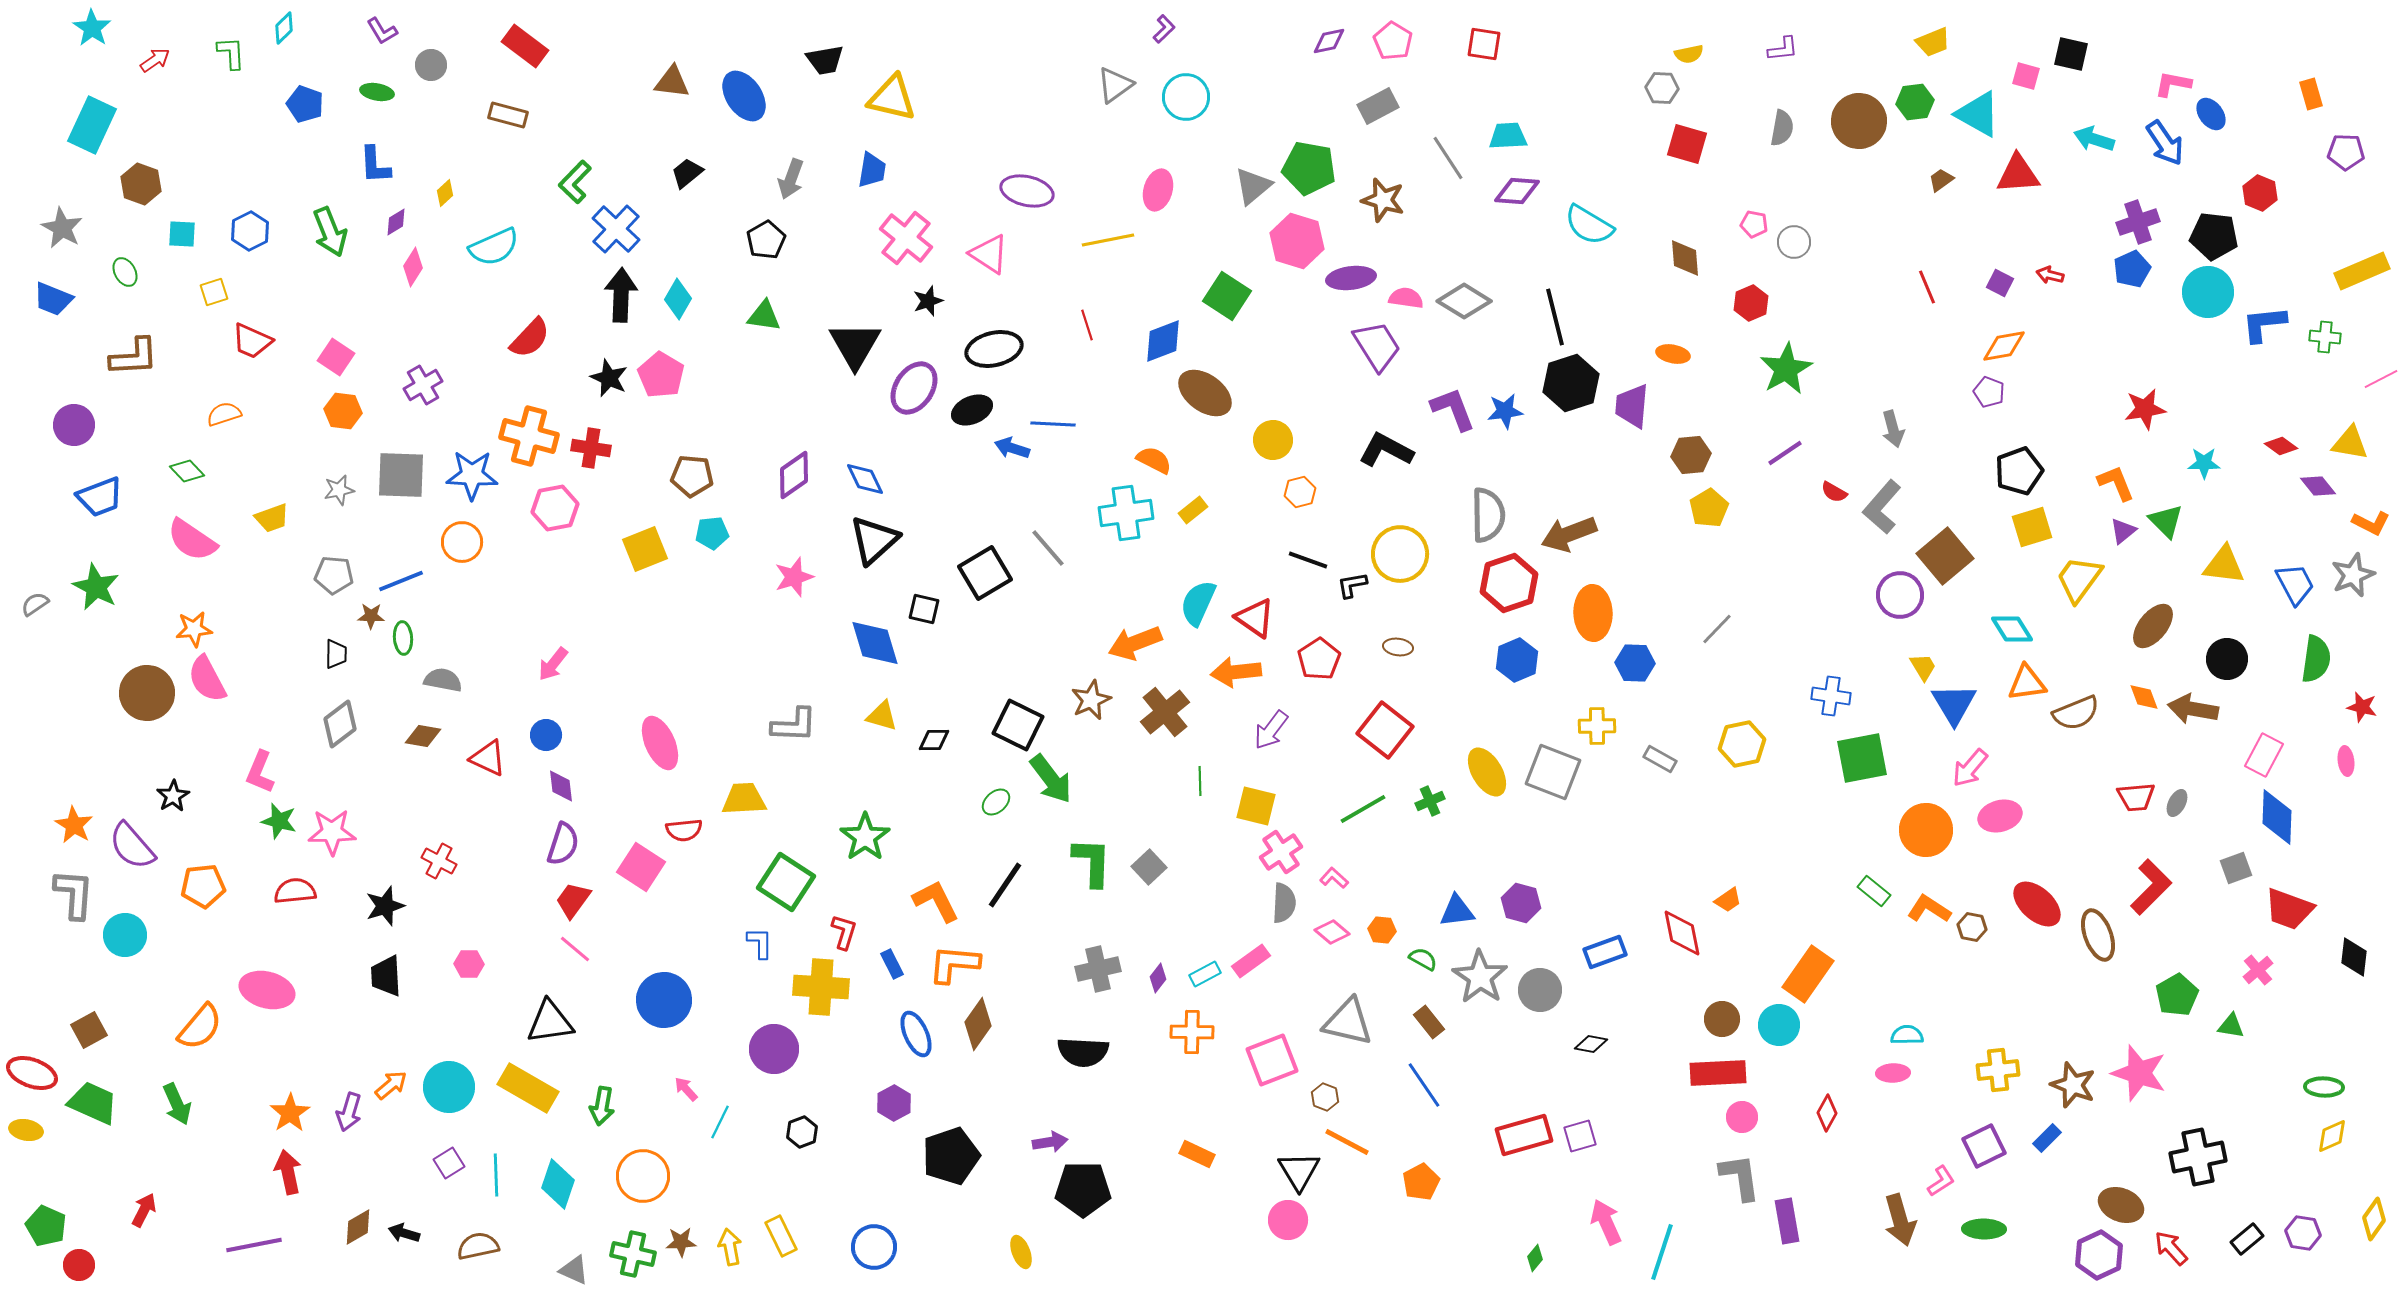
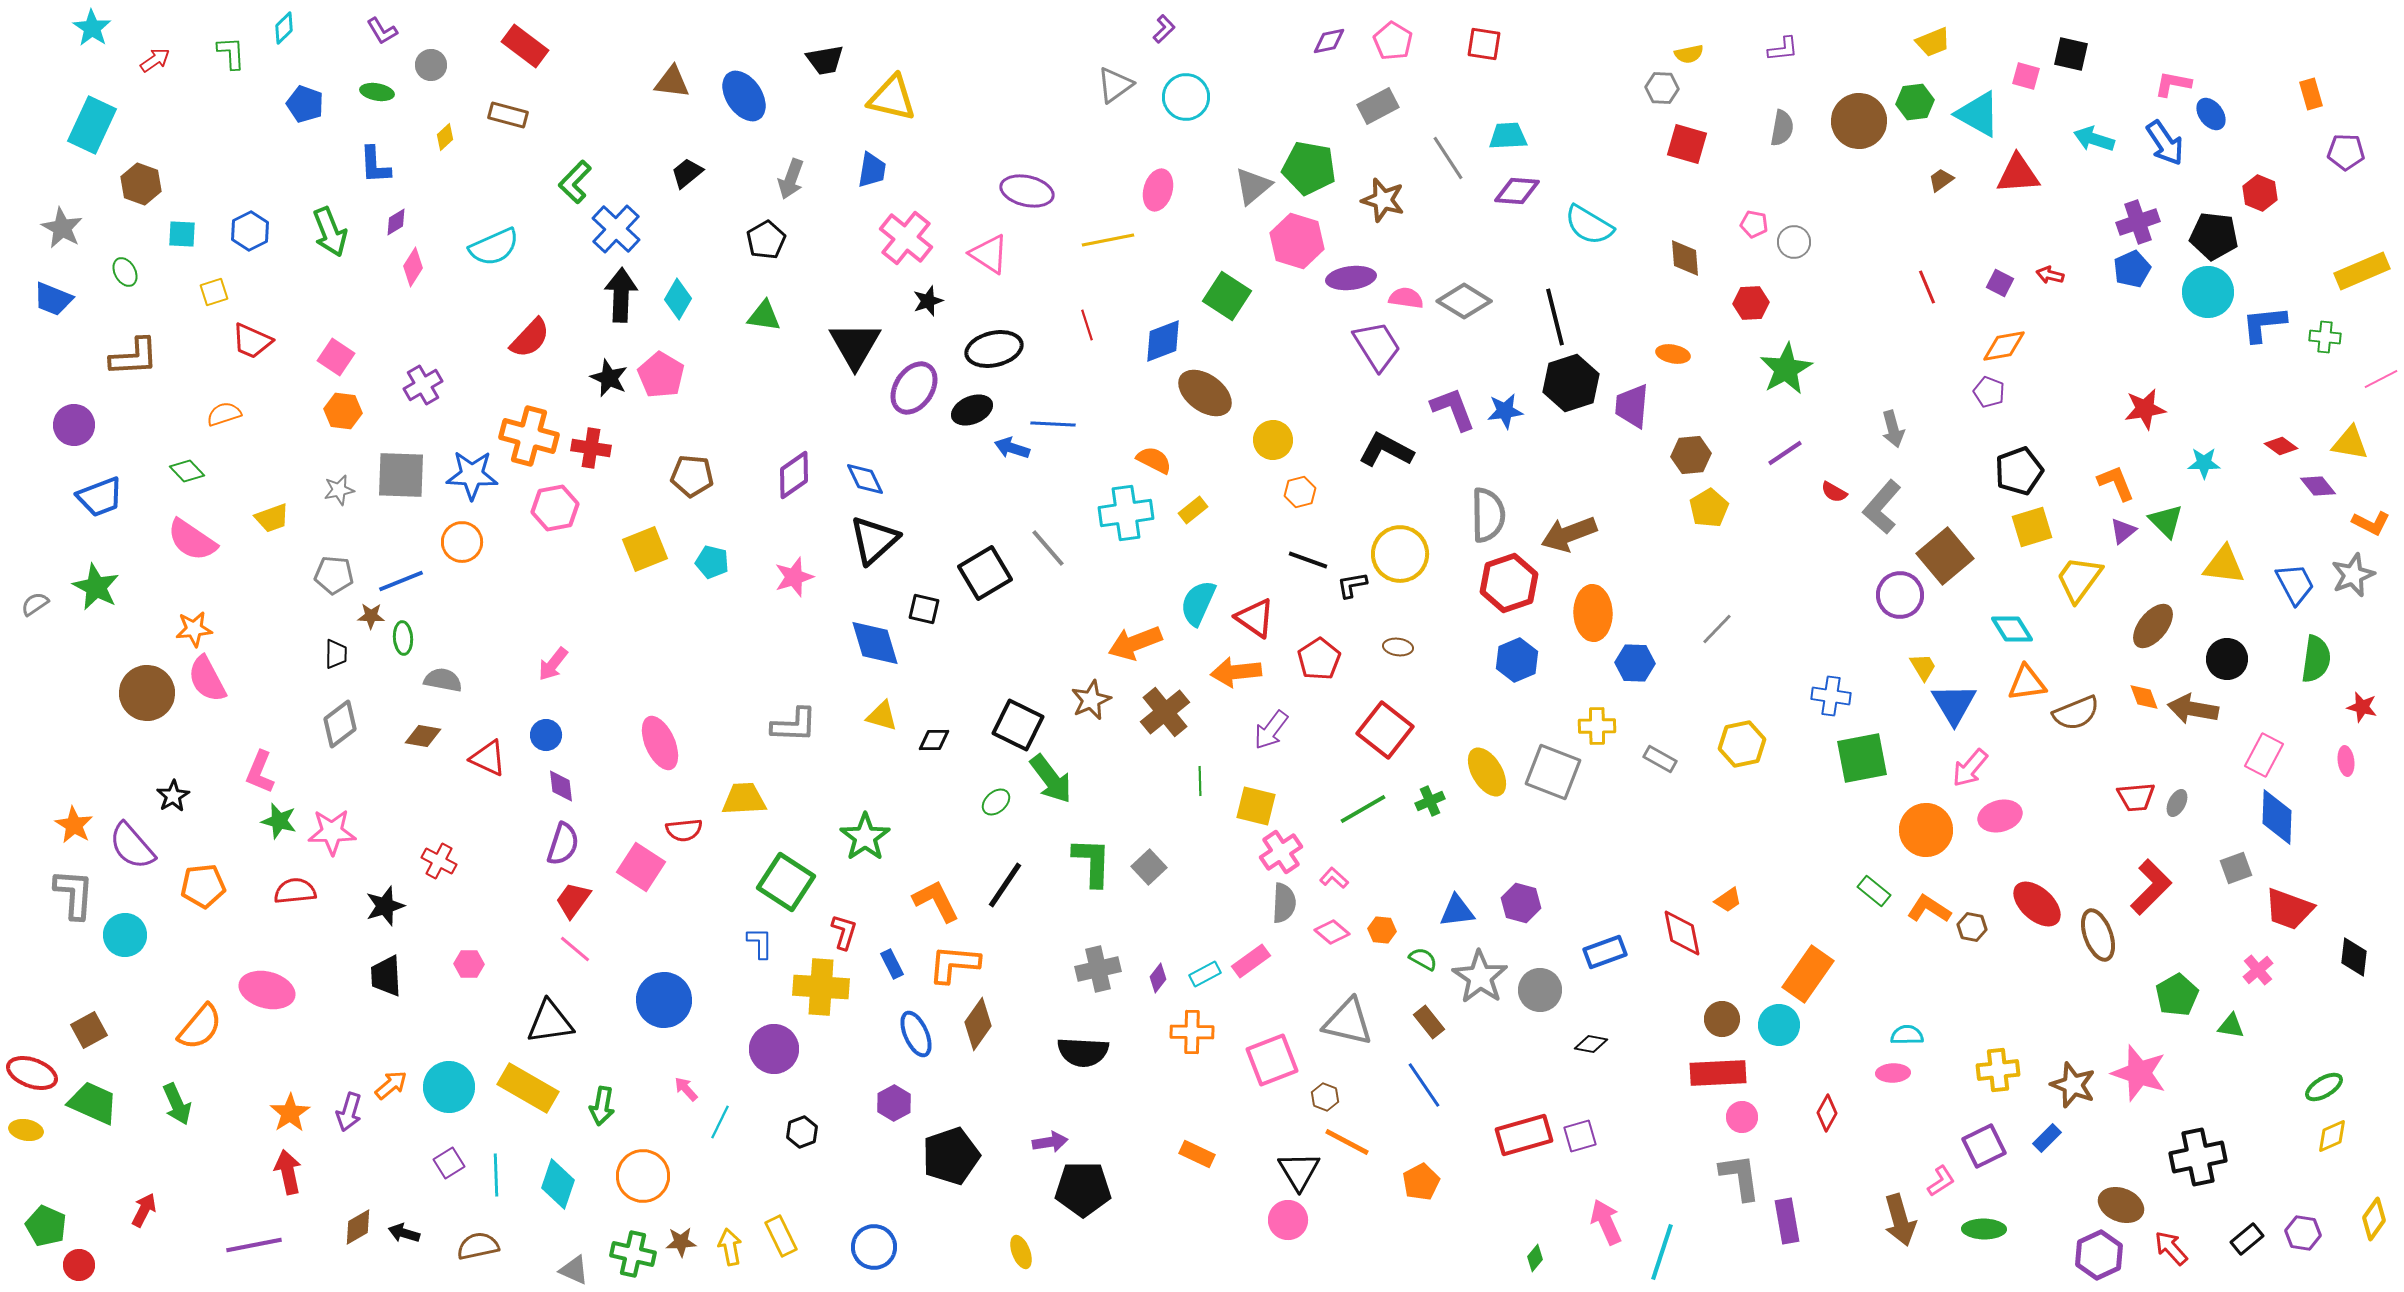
yellow diamond at (445, 193): moved 56 px up
red hexagon at (1751, 303): rotated 20 degrees clockwise
cyan pentagon at (712, 533): moved 29 px down; rotated 20 degrees clockwise
green ellipse at (2324, 1087): rotated 33 degrees counterclockwise
